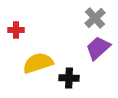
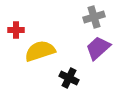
gray cross: moved 1 px left, 1 px up; rotated 25 degrees clockwise
yellow semicircle: moved 2 px right, 12 px up
black cross: rotated 24 degrees clockwise
